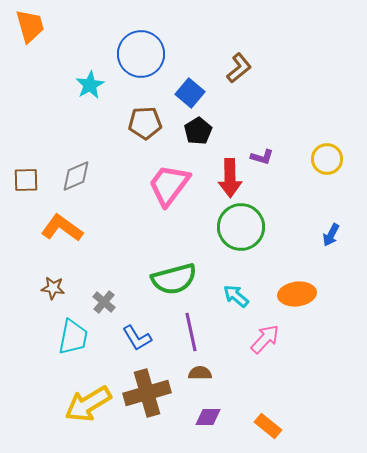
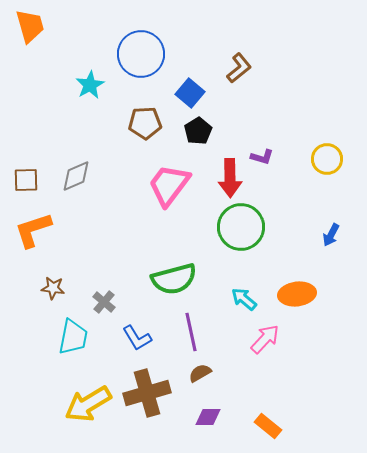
orange L-shape: moved 29 px left, 2 px down; rotated 54 degrees counterclockwise
cyan arrow: moved 8 px right, 3 px down
brown semicircle: rotated 30 degrees counterclockwise
